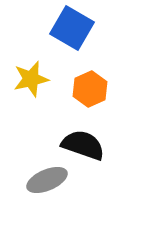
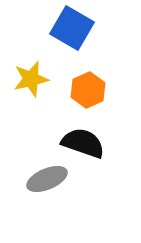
orange hexagon: moved 2 px left, 1 px down
black semicircle: moved 2 px up
gray ellipse: moved 1 px up
